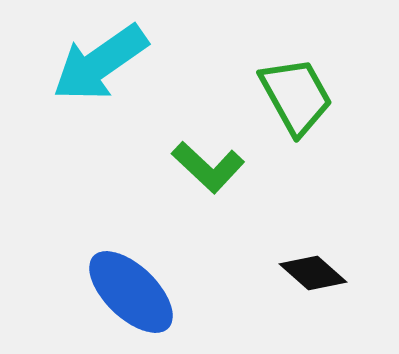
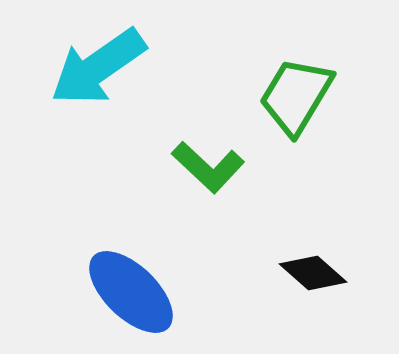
cyan arrow: moved 2 px left, 4 px down
green trapezoid: rotated 120 degrees counterclockwise
